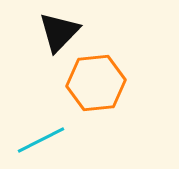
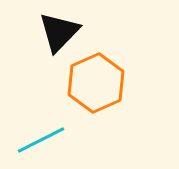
orange hexagon: rotated 18 degrees counterclockwise
